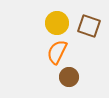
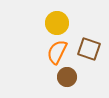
brown square: moved 23 px down
brown circle: moved 2 px left
